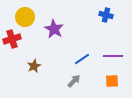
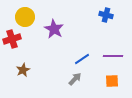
brown star: moved 11 px left, 4 px down
gray arrow: moved 1 px right, 2 px up
